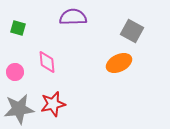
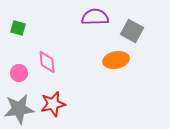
purple semicircle: moved 22 px right
orange ellipse: moved 3 px left, 3 px up; rotated 15 degrees clockwise
pink circle: moved 4 px right, 1 px down
